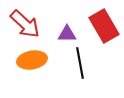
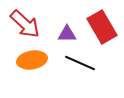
red rectangle: moved 2 px left, 1 px down
black line: rotated 56 degrees counterclockwise
